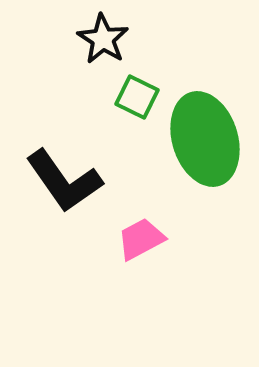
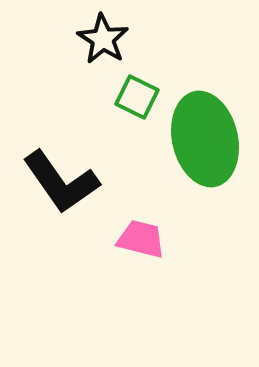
green ellipse: rotated 4 degrees clockwise
black L-shape: moved 3 px left, 1 px down
pink trapezoid: rotated 42 degrees clockwise
